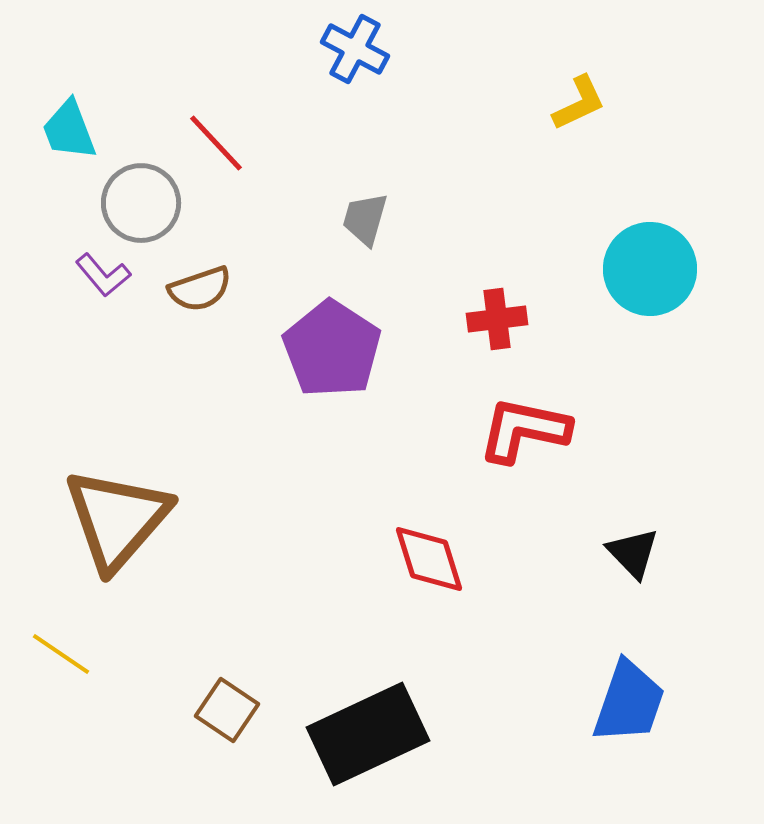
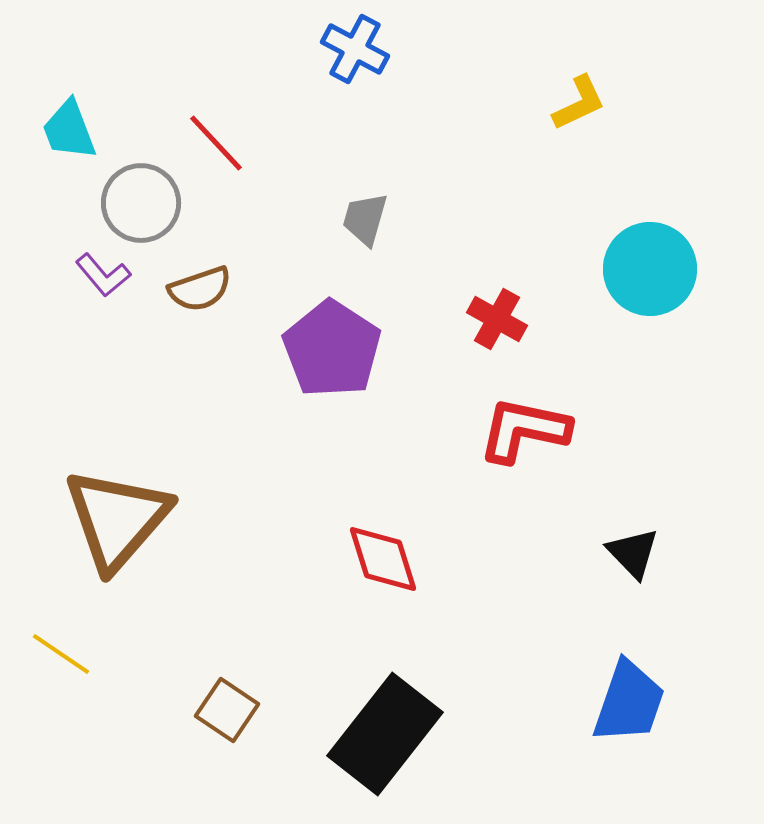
red cross: rotated 36 degrees clockwise
red diamond: moved 46 px left
black rectangle: moved 17 px right; rotated 27 degrees counterclockwise
